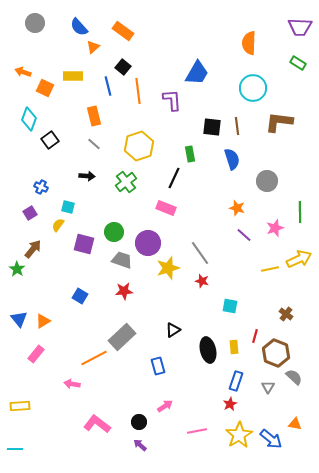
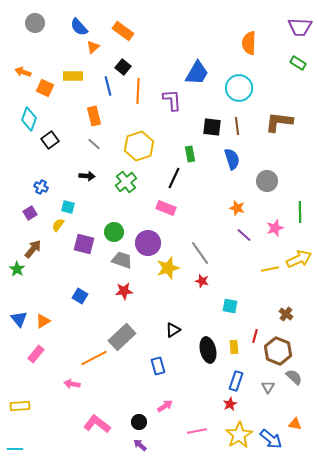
cyan circle at (253, 88): moved 14 px left
orange line at (138, 91): rotated 10 degrees clockwise
brown hexagon at (276, 353): moved 2 px right, 2 px up
